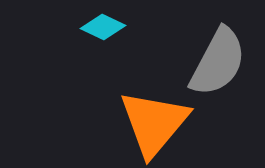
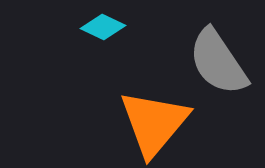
gray semicircle: rotated 118 degrees clockwise
